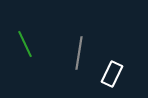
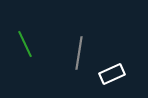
white rectangle: rotated 40 degrees clockwise
